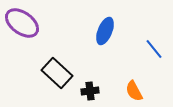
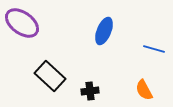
blue ellipse: moved 1 px left
blue line: rotated 35 degrees counterclockwise
black rectangle: moved 7 px left, 3 px down
orange semicircle: moved 10 px right, 1 px up
